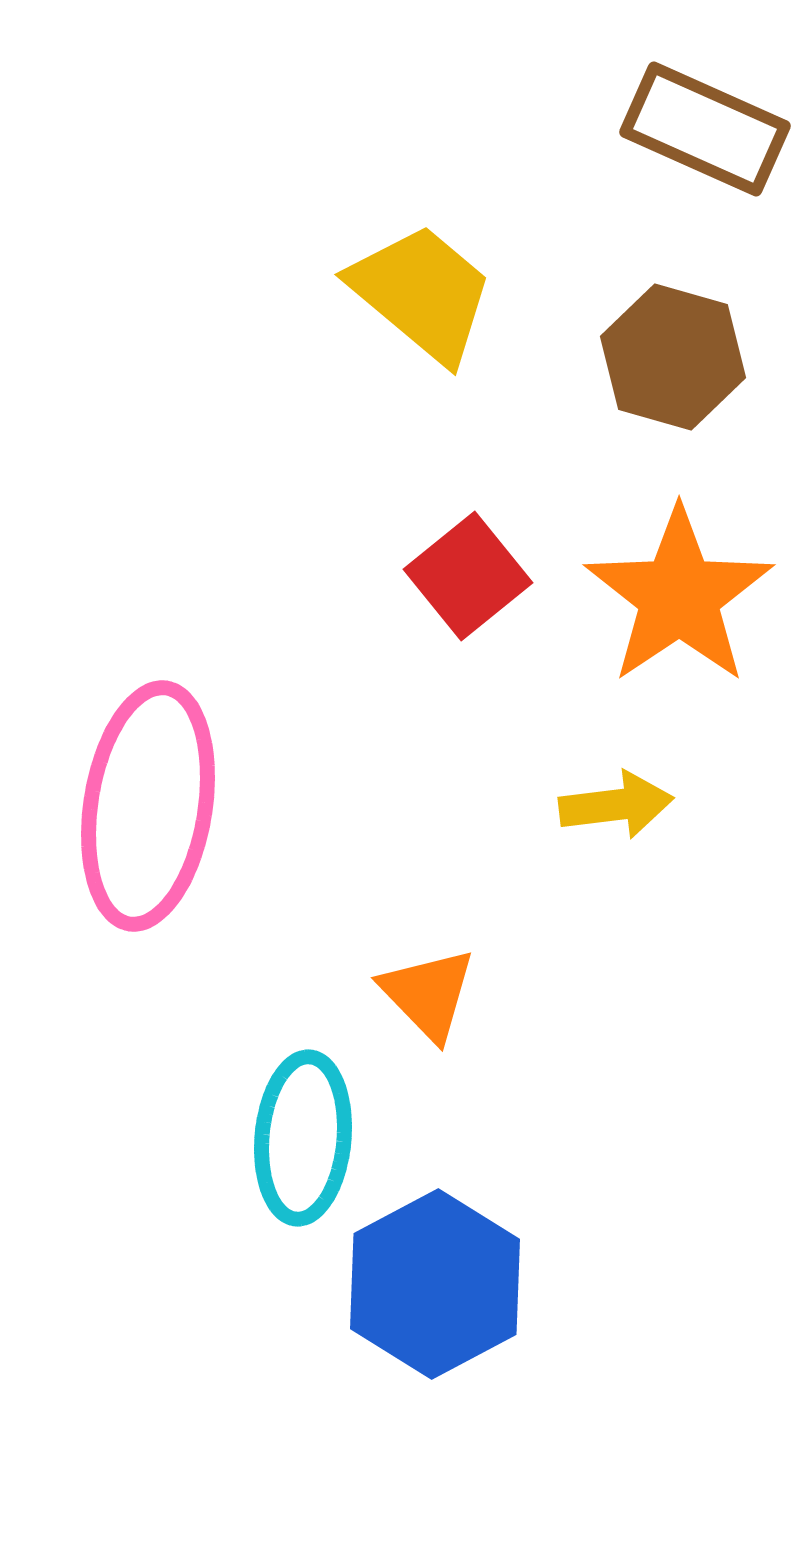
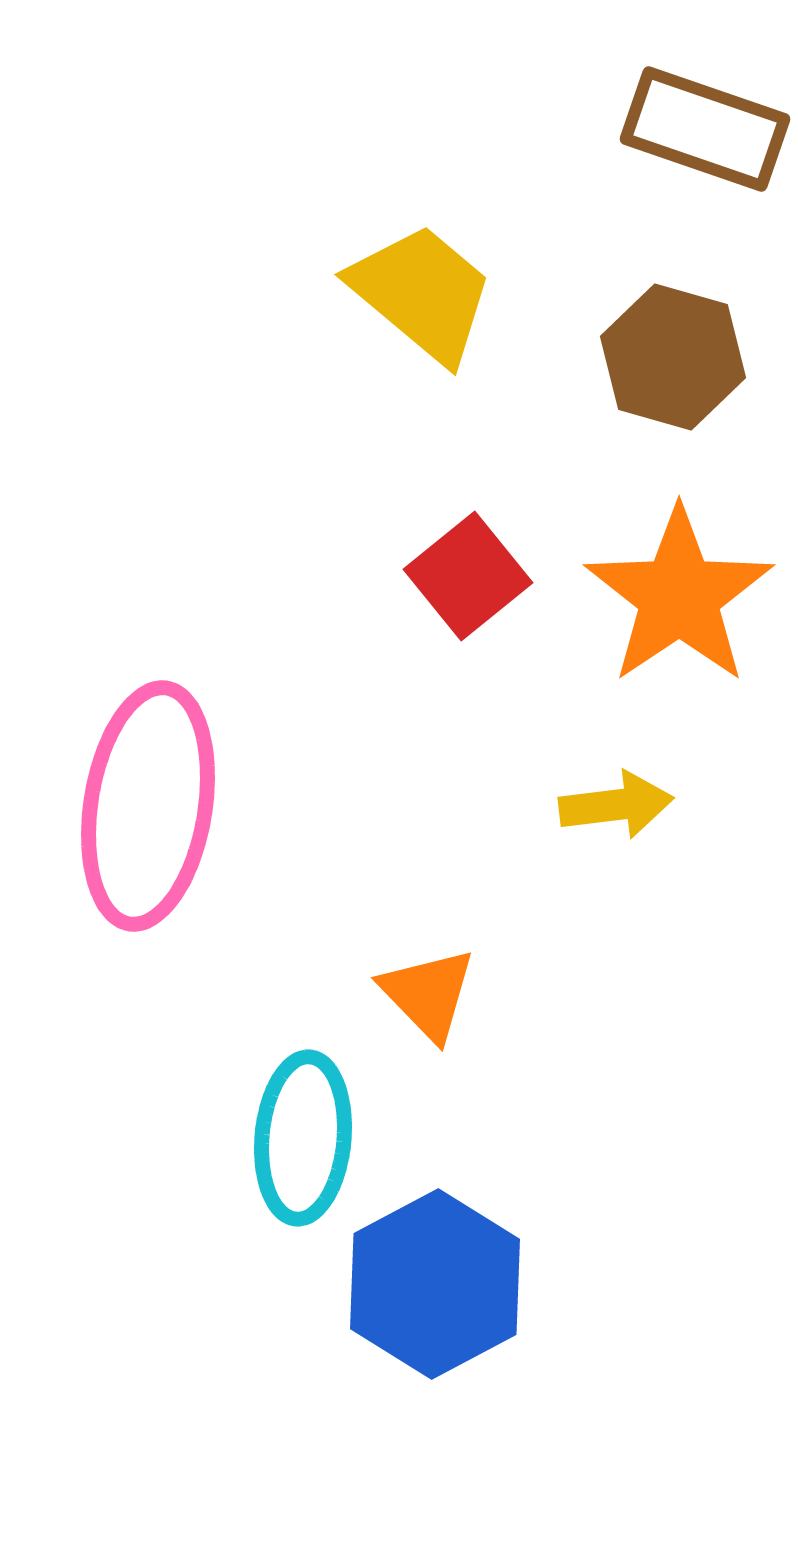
brown rectangle: rotated 5 degrees counterclockwise
